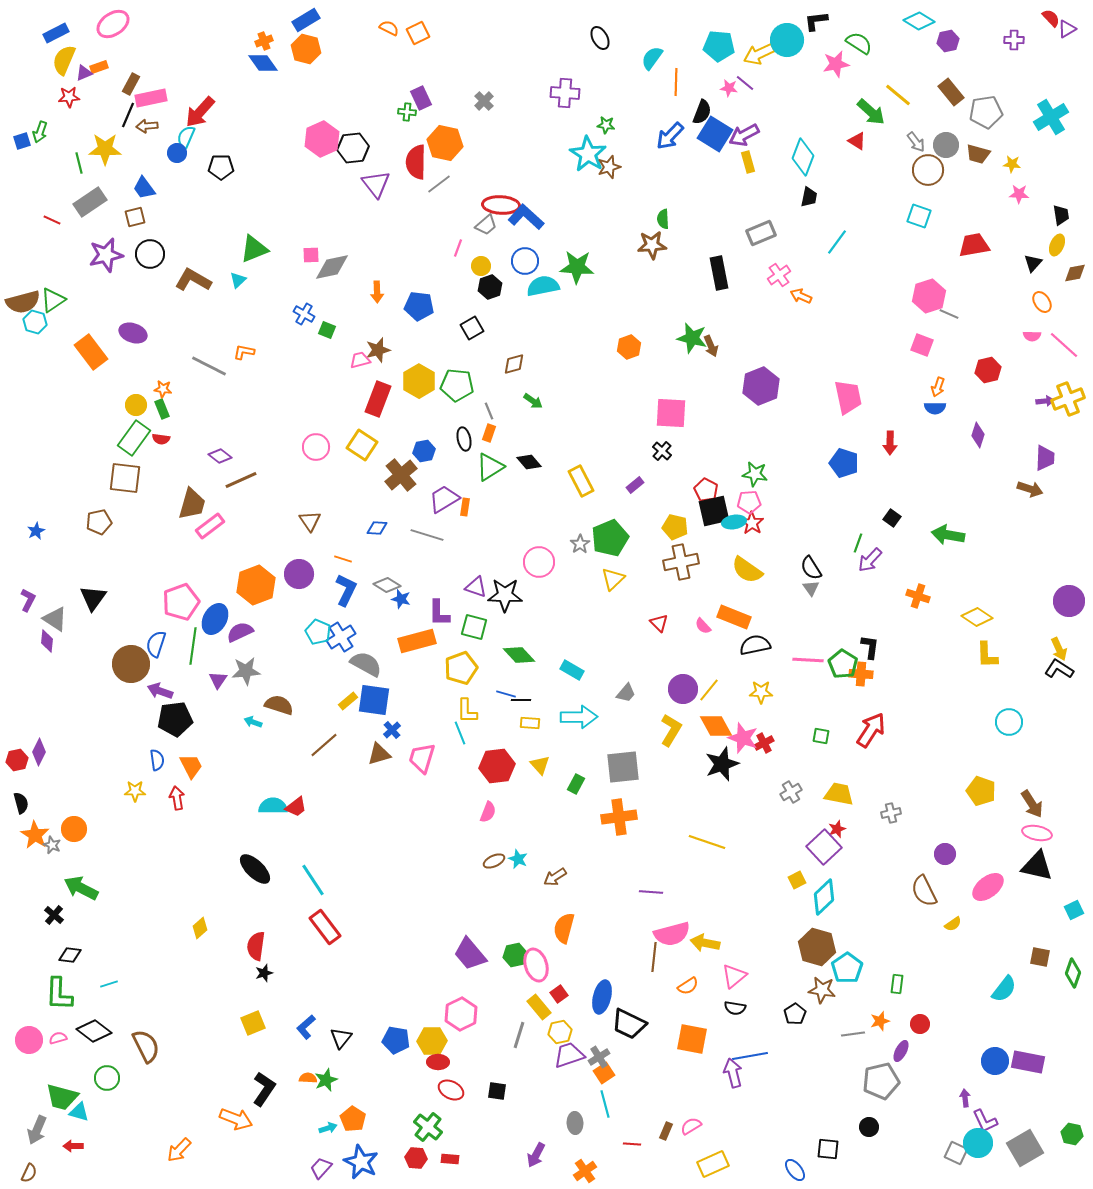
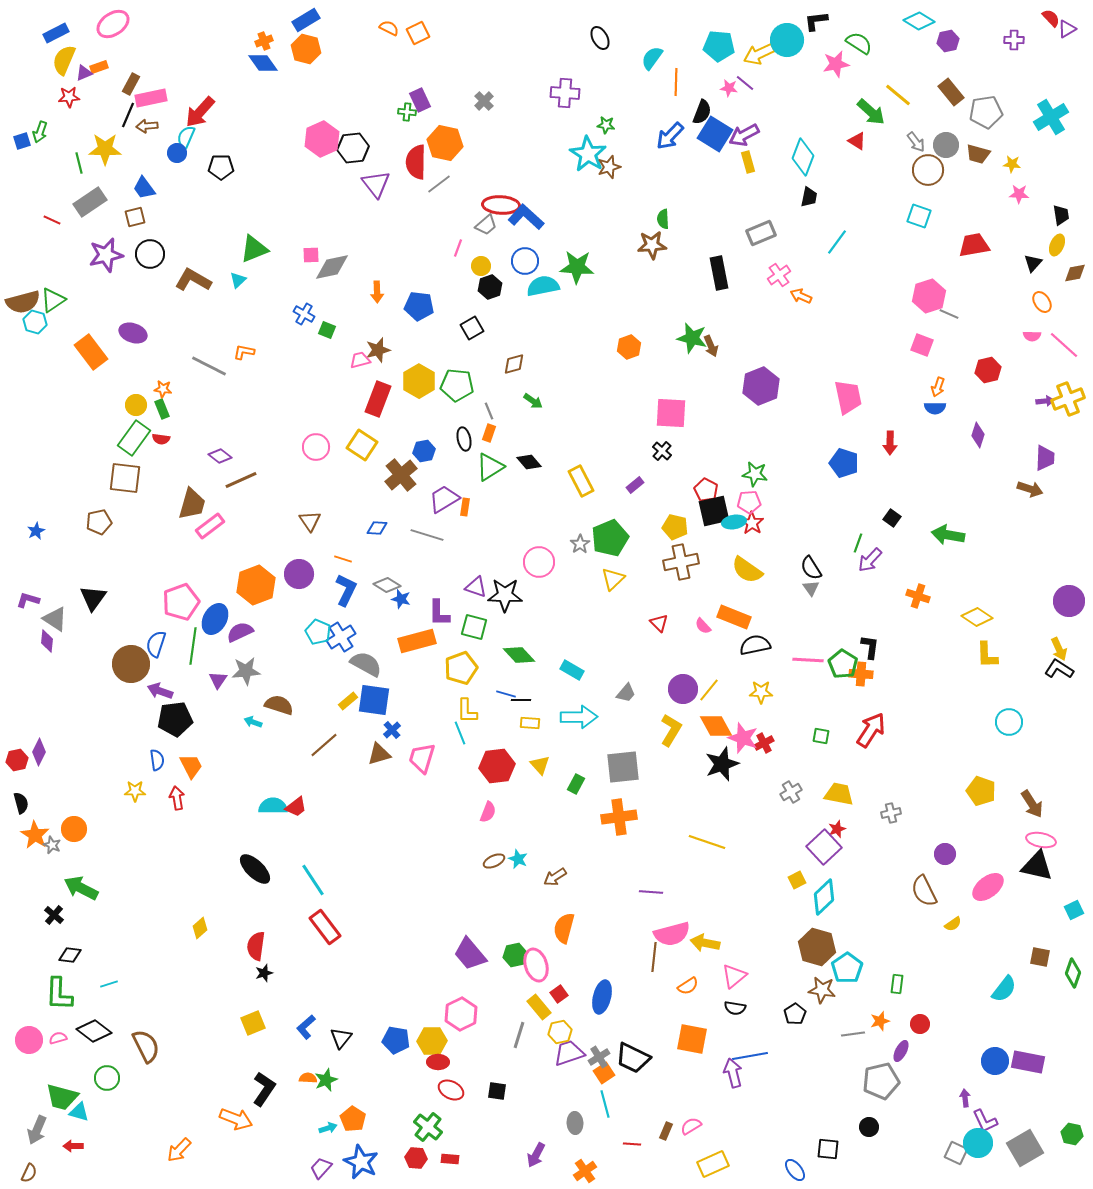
purple rectangle at (421, 98): moved 1 px left, 2 px down
purple L-shape at (28, 600): rotated 100 degrees counterclockwise
pink ellipse at (1037, 833): moved 4 px right, 7 px down
black trapezoid at (629, 1024): moved 4 px right, 34 px down
purple trapezoid at (569, 1055): moved 2 px up
